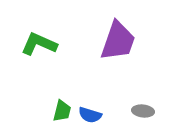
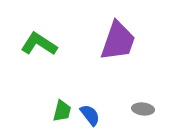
green L-shape: rotated 9 degrees clockwise
gray ellipse: moved 2 px up
blue semicircle: rotated 145 degrees counterclockwise
